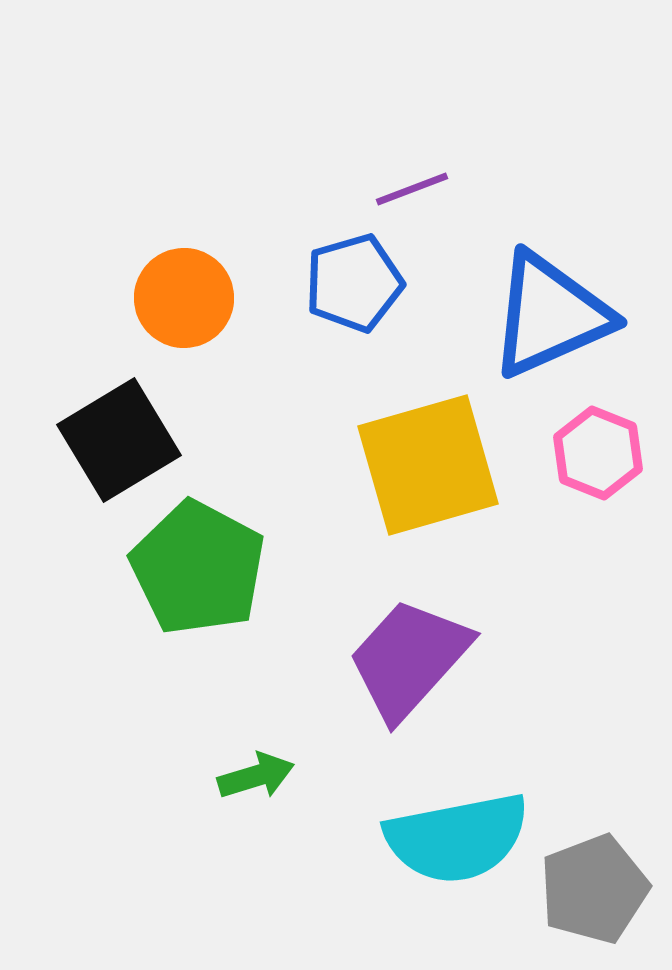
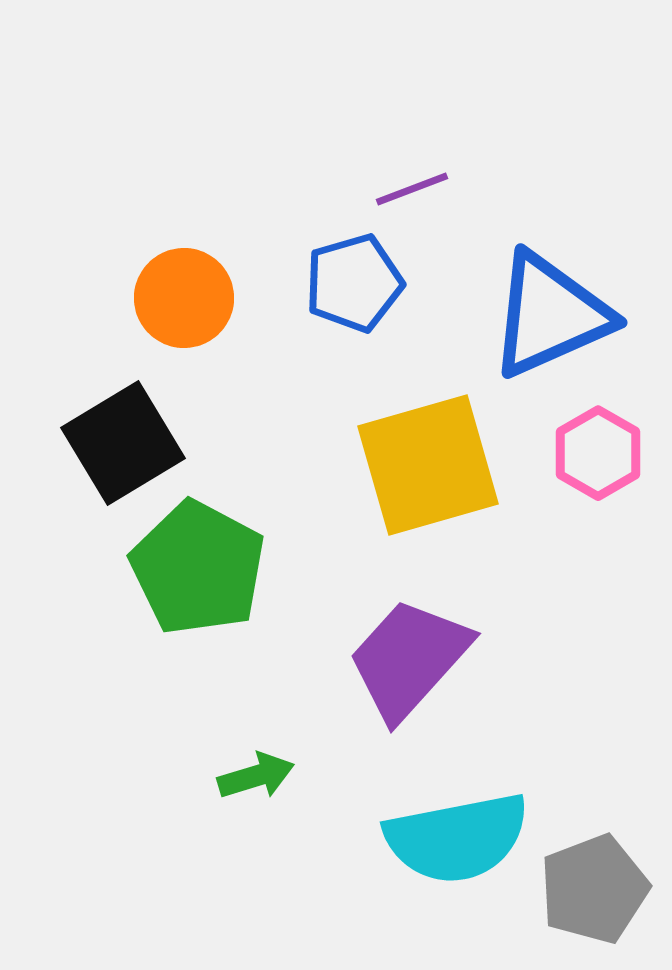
black square: moved 4 px right, 3 px down
pink hexagon: rotated 8 degrees clockwise
